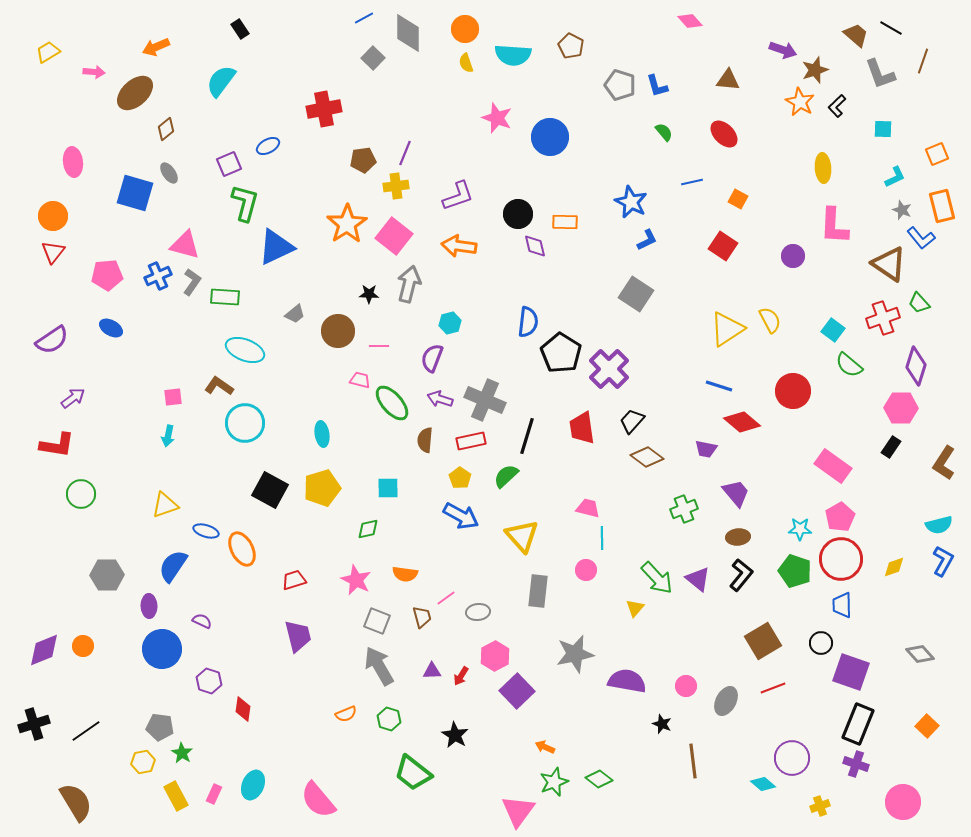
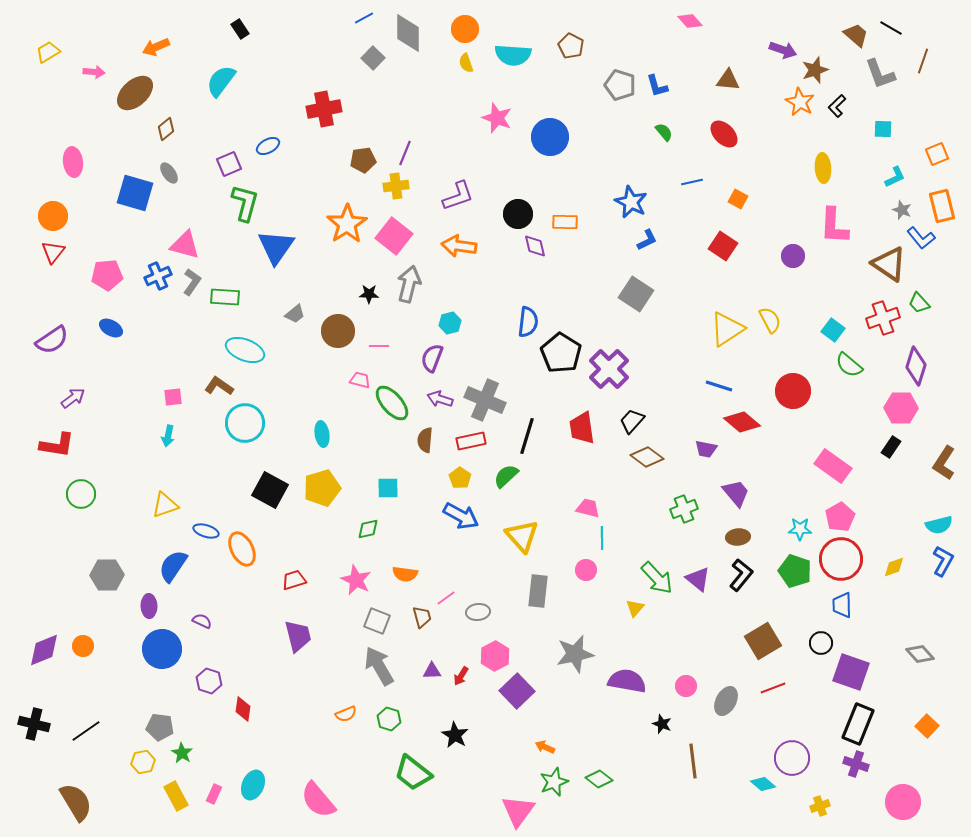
blue triangle at (276, 247): rotated 30 degrees counterclockwise
black cross at (34, 724): rotated 32 degrees clockwise
